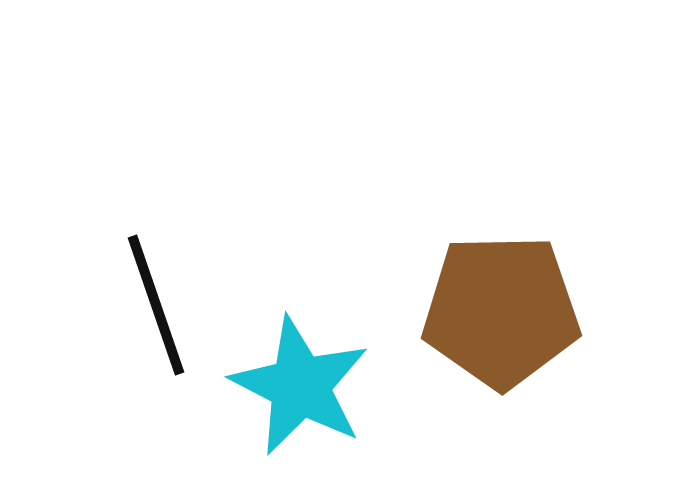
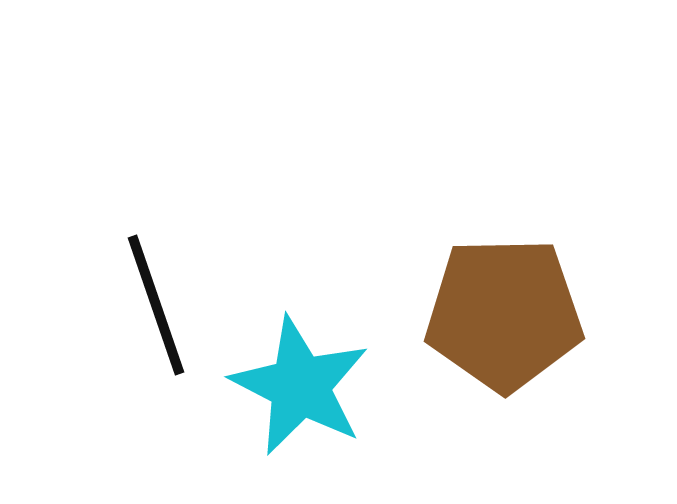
brown pentagon: moved 3 px right, 3 px down
